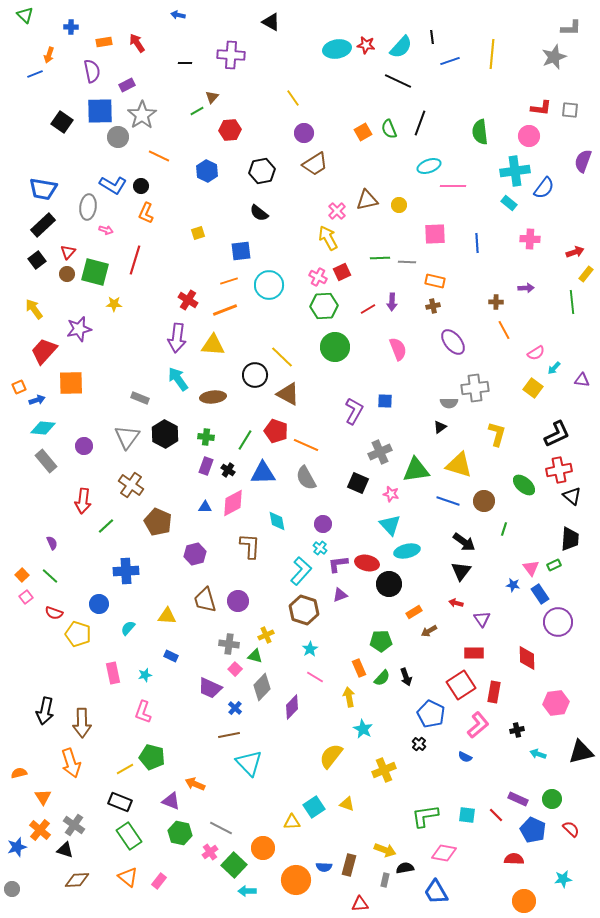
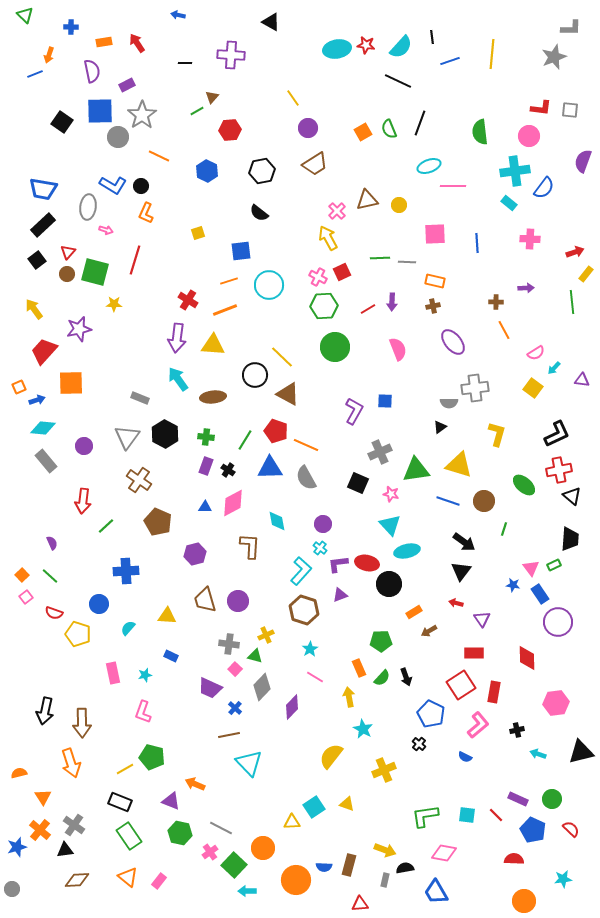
purple circle at (304, 133): moved 4 px right, 5 px up
blue triangle at (263, 473): moved 7 px right, 5 px up
brown cross at (131, 485): moved 8 px right, 5 px up
black triangle at (65, 850): rotated 24 degrees counterclockwise
